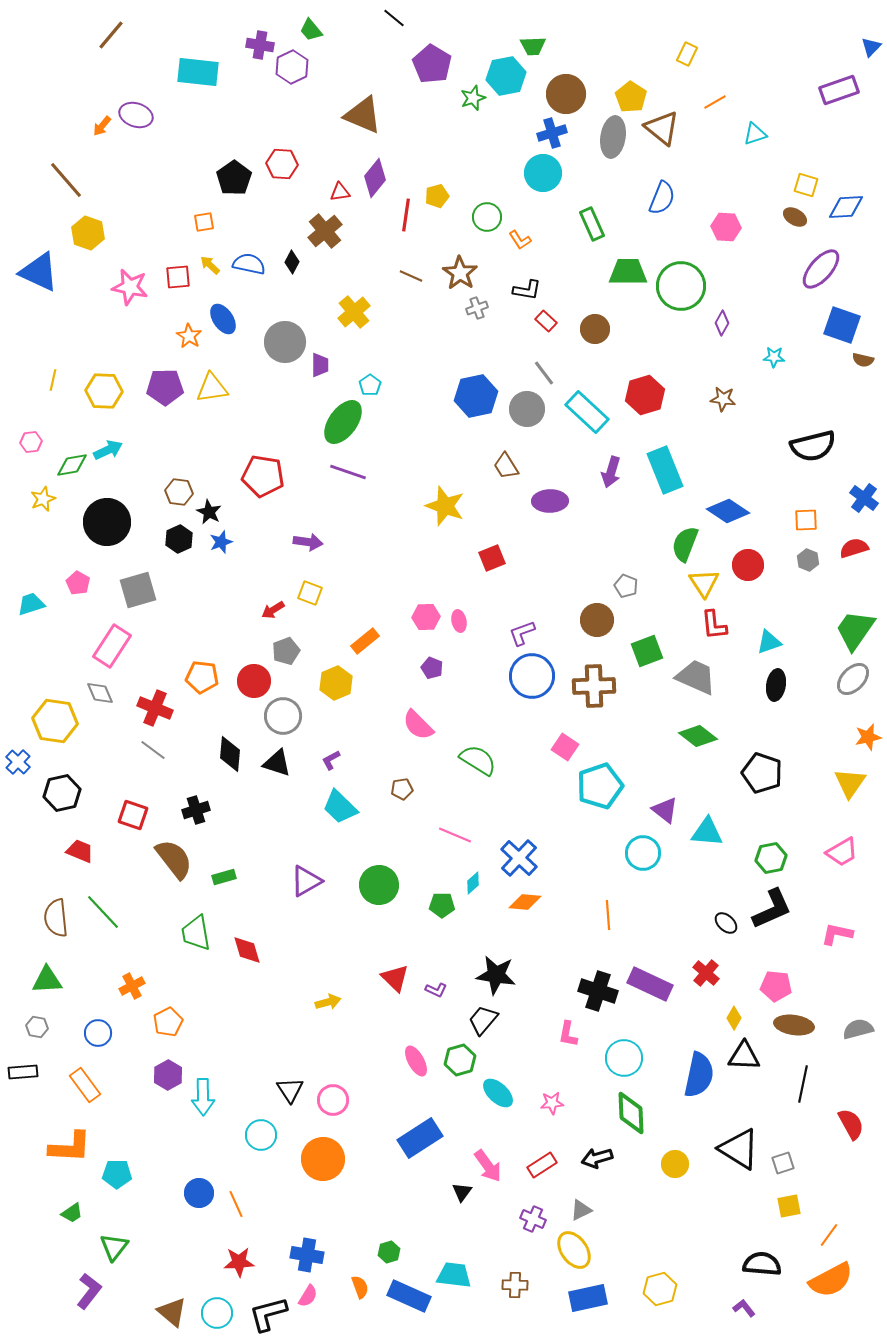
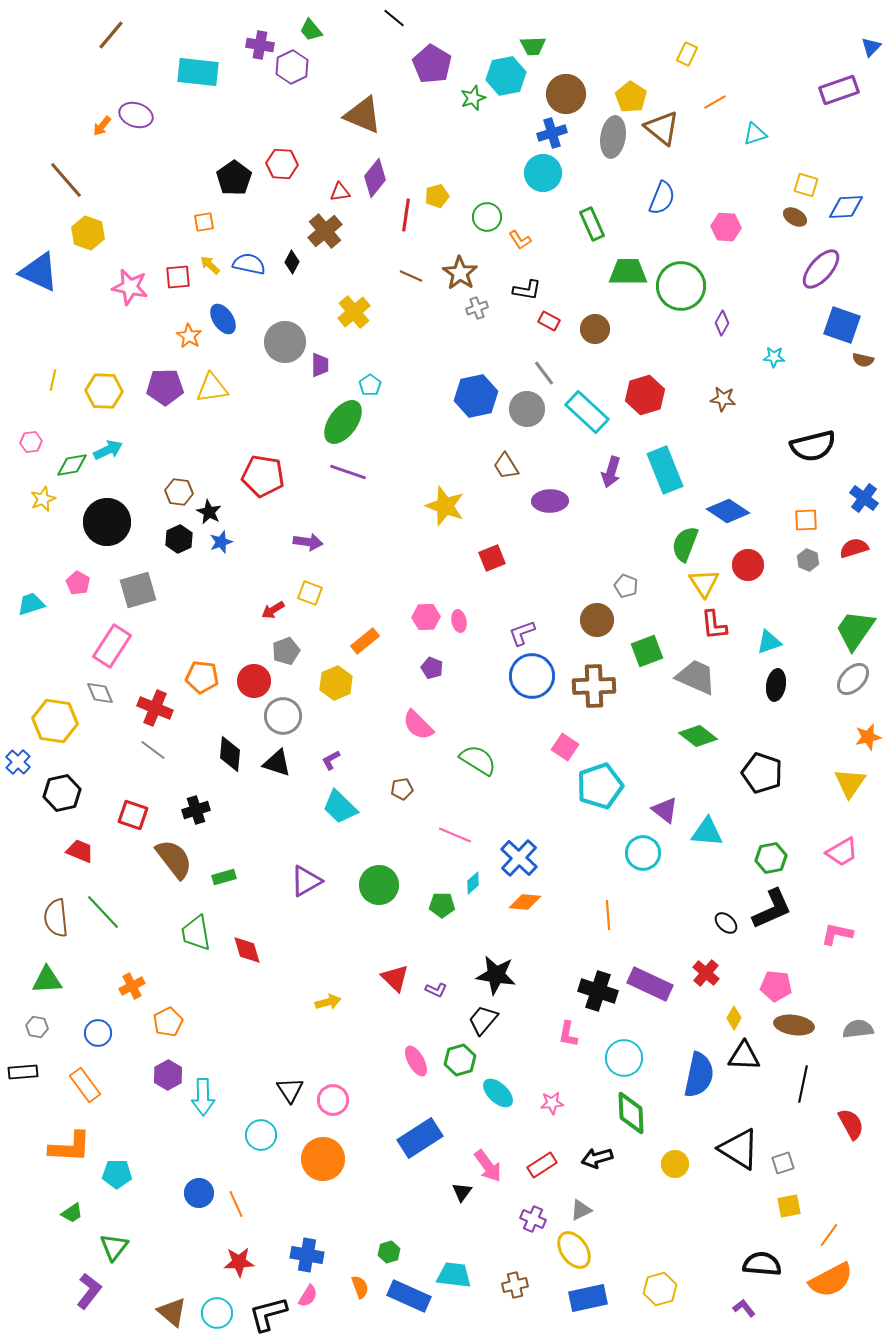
red rectangle at (546, 321): moved 3 px right; rotated 15 degrees counterclockwise
gray semicircle at (858, 1029): rotated 8 degrees clockwise
brown cross at (515, 1285): rotated 15 degrees counterclockwise
